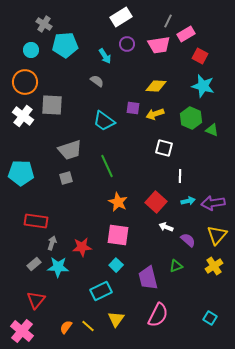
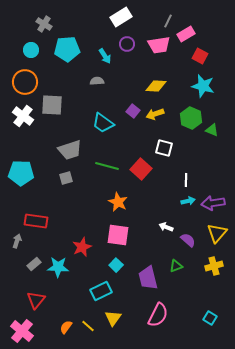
cyan pentagon at (65, 45): moved 2 px right, 4 px down
gray semicircle at (97, 81): rotated 40 degrees counterclockwise
purple square at (133, 108): moved 3 px down; rotated 32 degrees clockwise
cyan trapezoid at (104, 121): moved 1 px left, 2 px down
green line at (107, 166): rotated 50 degrees counterclockwise
white line at (180, 176): moved 6 px right, 4 px down
red square at (156, 202): moved 15 px left, 33 px up
yellow triangle at (217, 235): moved 2 px up
gray arrow at (52, 243): moved 35 px left, 2 px up
red star at (82, 247): rotated 18 degrees counterclockwise
yellow cross at (214, 266): rotated 18 degrees clockwise
yellow triangle at (116, 319): moved 3 px left, 1 px up
